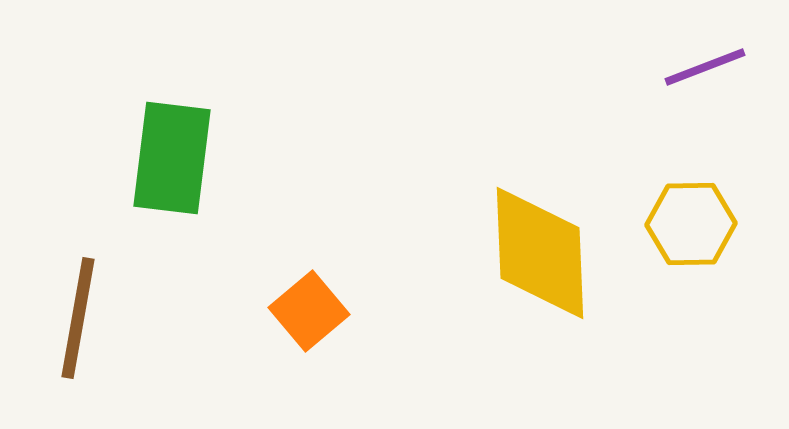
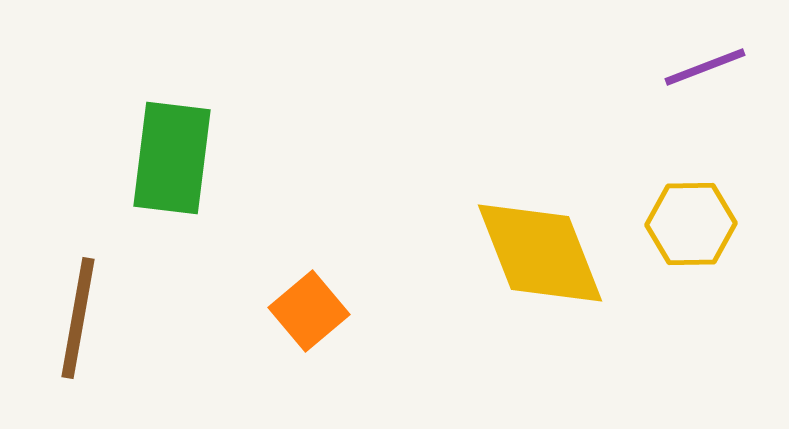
yellow diamond: rotated 19 degrees counterclockwise
